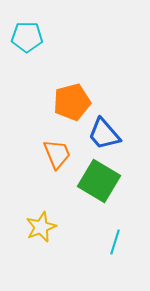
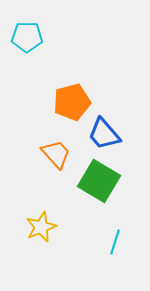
orange trapezoid: moved 1 px left; rotated 20 degrees counterclockwise
